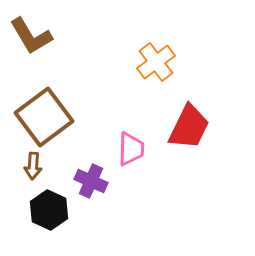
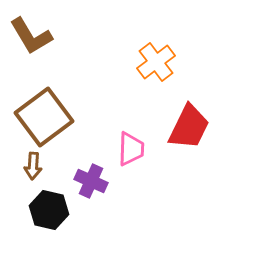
black hexagon: rotated 12 degrees counterclockwise
